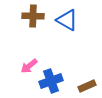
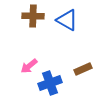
blue cross: moved 1 px left, 2 px down
brown rectangle: moved 4 px left, 17 px up
